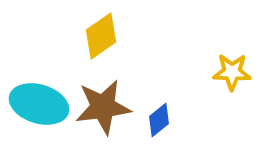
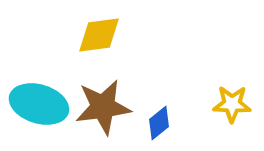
yellow diamond: moved 2 px left, 1 px up; rotated 27 degrees clockwise
yellow star: moved 32 px down
blue diamond: moved 3 px down
